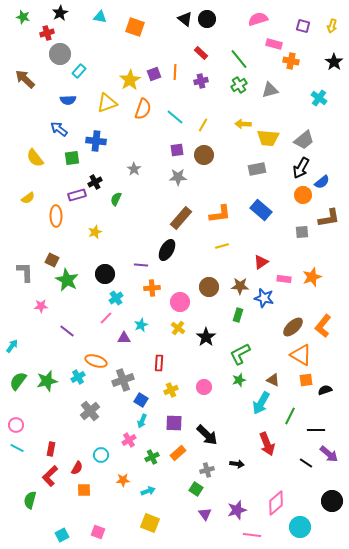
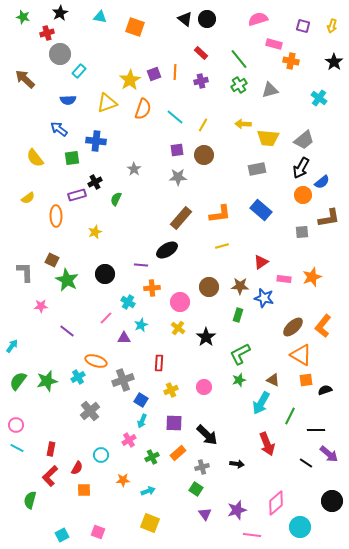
black ellipse at (167, 250): rotated 30 degrees clockwise
cyan cross at (116, 298): moved 12 px right, 4 px down; rotated 24 degrees counterclockwise
gray cross at (207, 470): moved 5 px left, 3 px up
